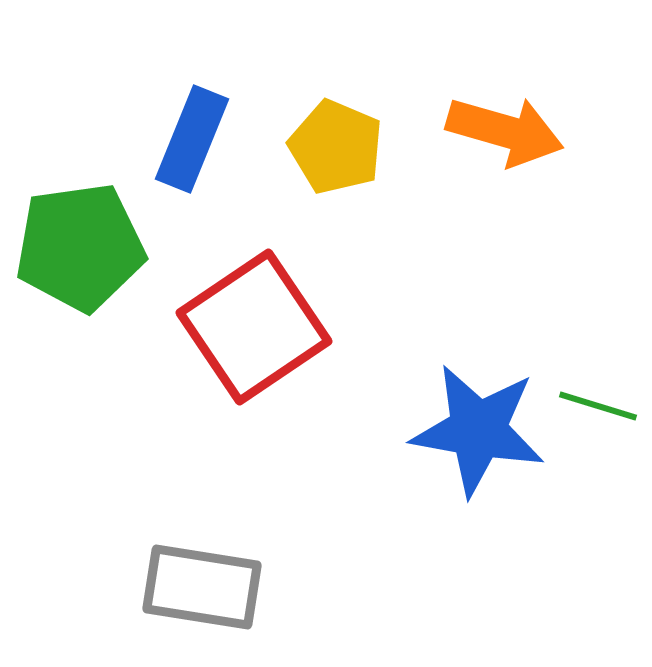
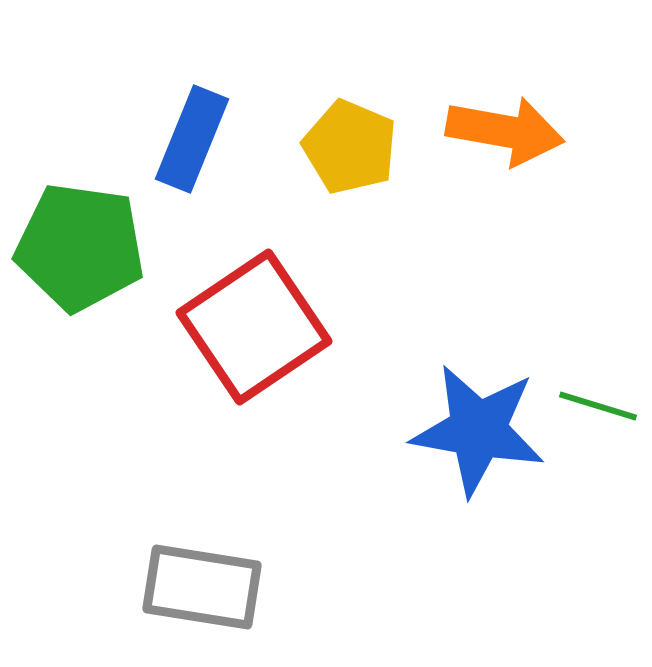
orange arrow: rotated 6 degrees counterclockwise
yellow pentagon: moved 14 px right
green pentagon: rotated 16 degrees clockwise
